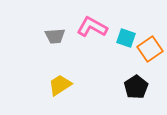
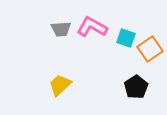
gray trapezoid: moved 6 px right, 7 px up
yellow trapezoid: rotated 10 degrees counterclockwise
